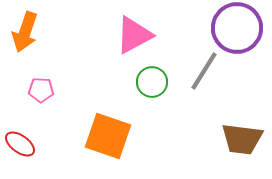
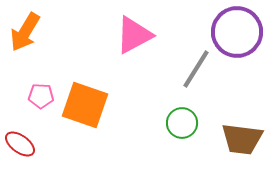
purple circle: moved 4 px down
orange arrow: rotated 12 degrees clockwise
gray line: moved 8 px left, 2 px up
green circle: moved 30 px right, 41 px down
pink pentagon: moved 6 px down
orange square: moved 23 px left, 31 px up
